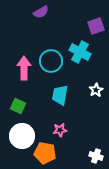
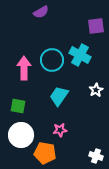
purple square: rotated 12 degrees clockwise
cyan cross: moved 3 px down
cyan circle: moved 1 px right, 1 px up
cyan trapezoid: moved 1 px left, 1 px down; rotated 25 degrees clockwise
green square: rotated 14 degrees counterclockwise
white circle: moved 1 px left, 1 px up
